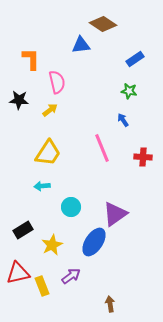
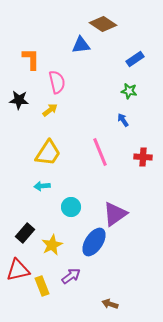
pink line: moved 2 px left, 4 px down
black rectangle: moved 2 px right, 3 px down; rotated 18 degrees counterclockwise
red triangle: moved 3 px up
brown arrow: rotated 63 degrees counterclockwise
